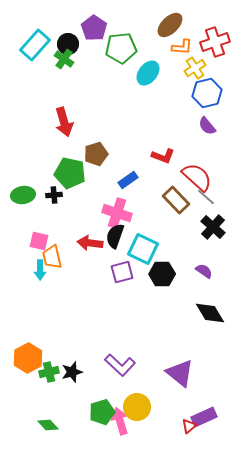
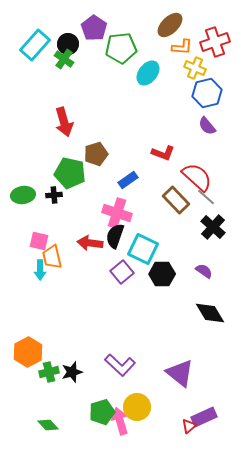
yellow cross at (195, 68): rotated 35 degrees counterclockwise
red L-shape at (163, 156): moved 3 px up
purple square at (122, 272): rotated 25 degrees counterclockwise
orange hexagon at (28, 358): moved 6 px up
